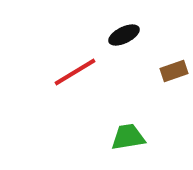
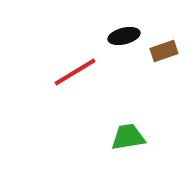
black ellipse: moved 1 px down; rotated 12 degrees clockwise
brown rectangle: moved 10 px left, 20 px up
